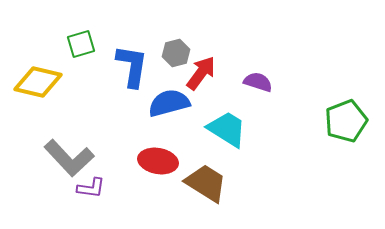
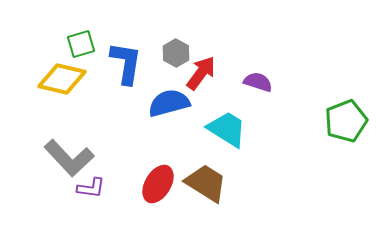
gray hexagon: rotated 16 degrees counterclockwise
blue L-shape: moved 6 px left, 3 px up
yellow diamond: moved 24 px right, 3 px up
red ellipse: moved 23 px down; rotated 69 degrees counterclockwise
